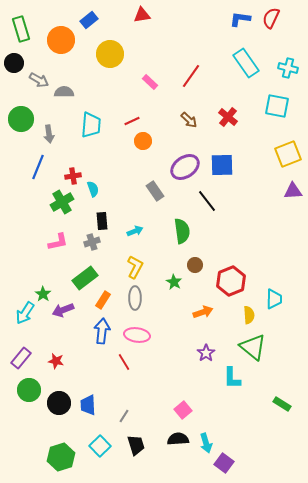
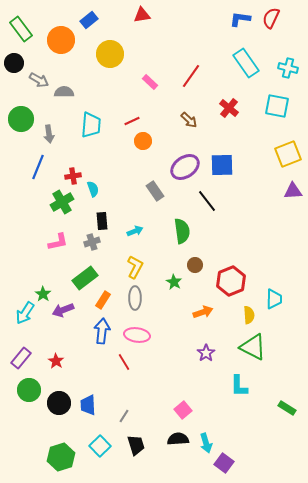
green rectangle at (21, 29): rotated 20 degrees counterclockwise
red cross at (228, 117): moved 1 px right, 9 px up
green triangle at (253, 347): rotated 12 degrees counterclockwise
red star at (56, 361): rotated 21 degrees clockwise
cyan L-shape at (232, 378): moved 7 px right, 8 px down
green rectangle at (282, 404): moved 5 px right, 4 px down
